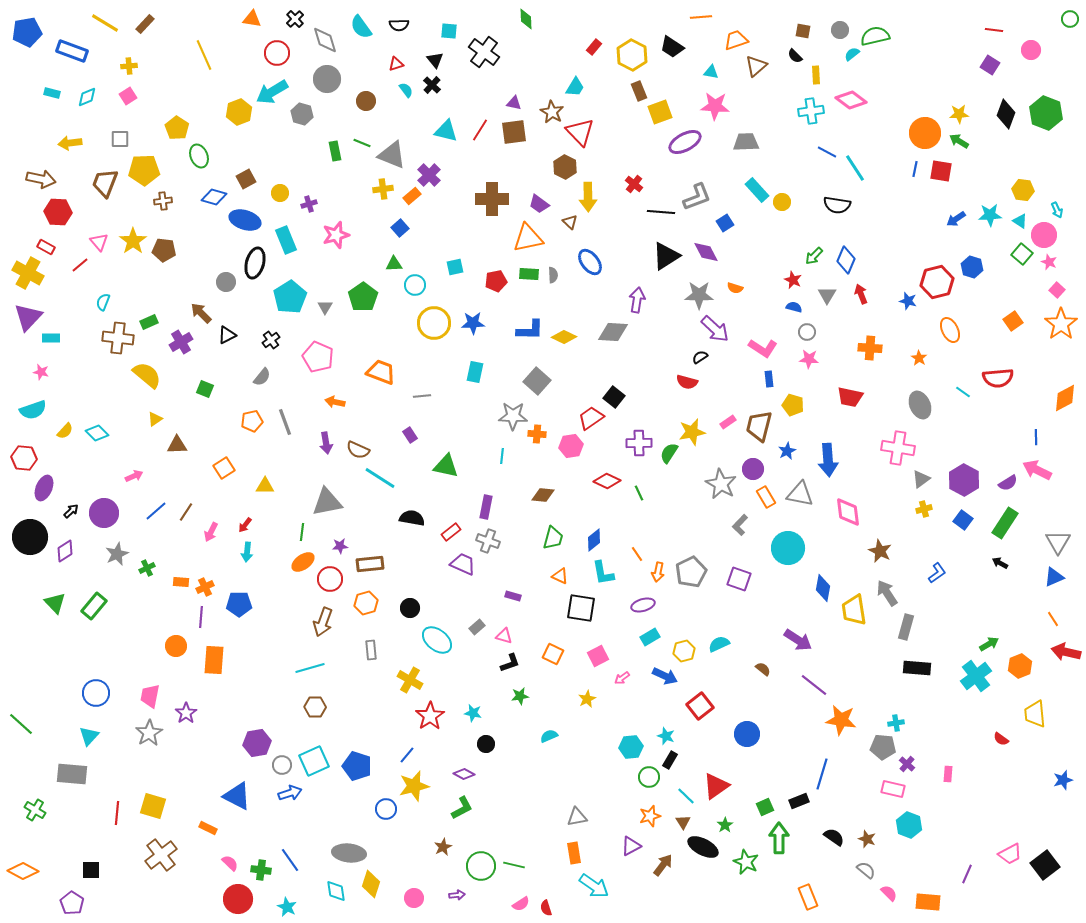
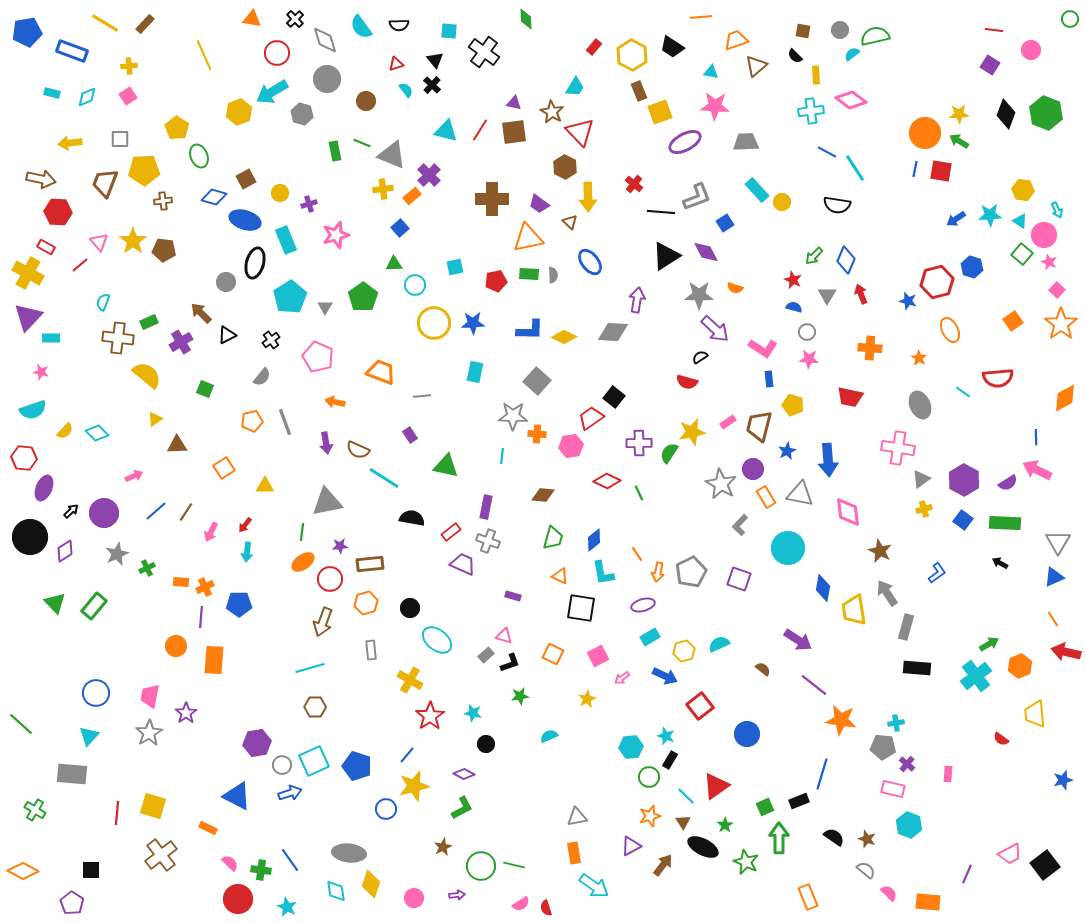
cyan line at (380, 478): moved 4 px right
green rectangle at (1005, 523): rotated 60 degrees clockwise
gray rectangle at (477, 627): moved 9 px right, 28 px down
